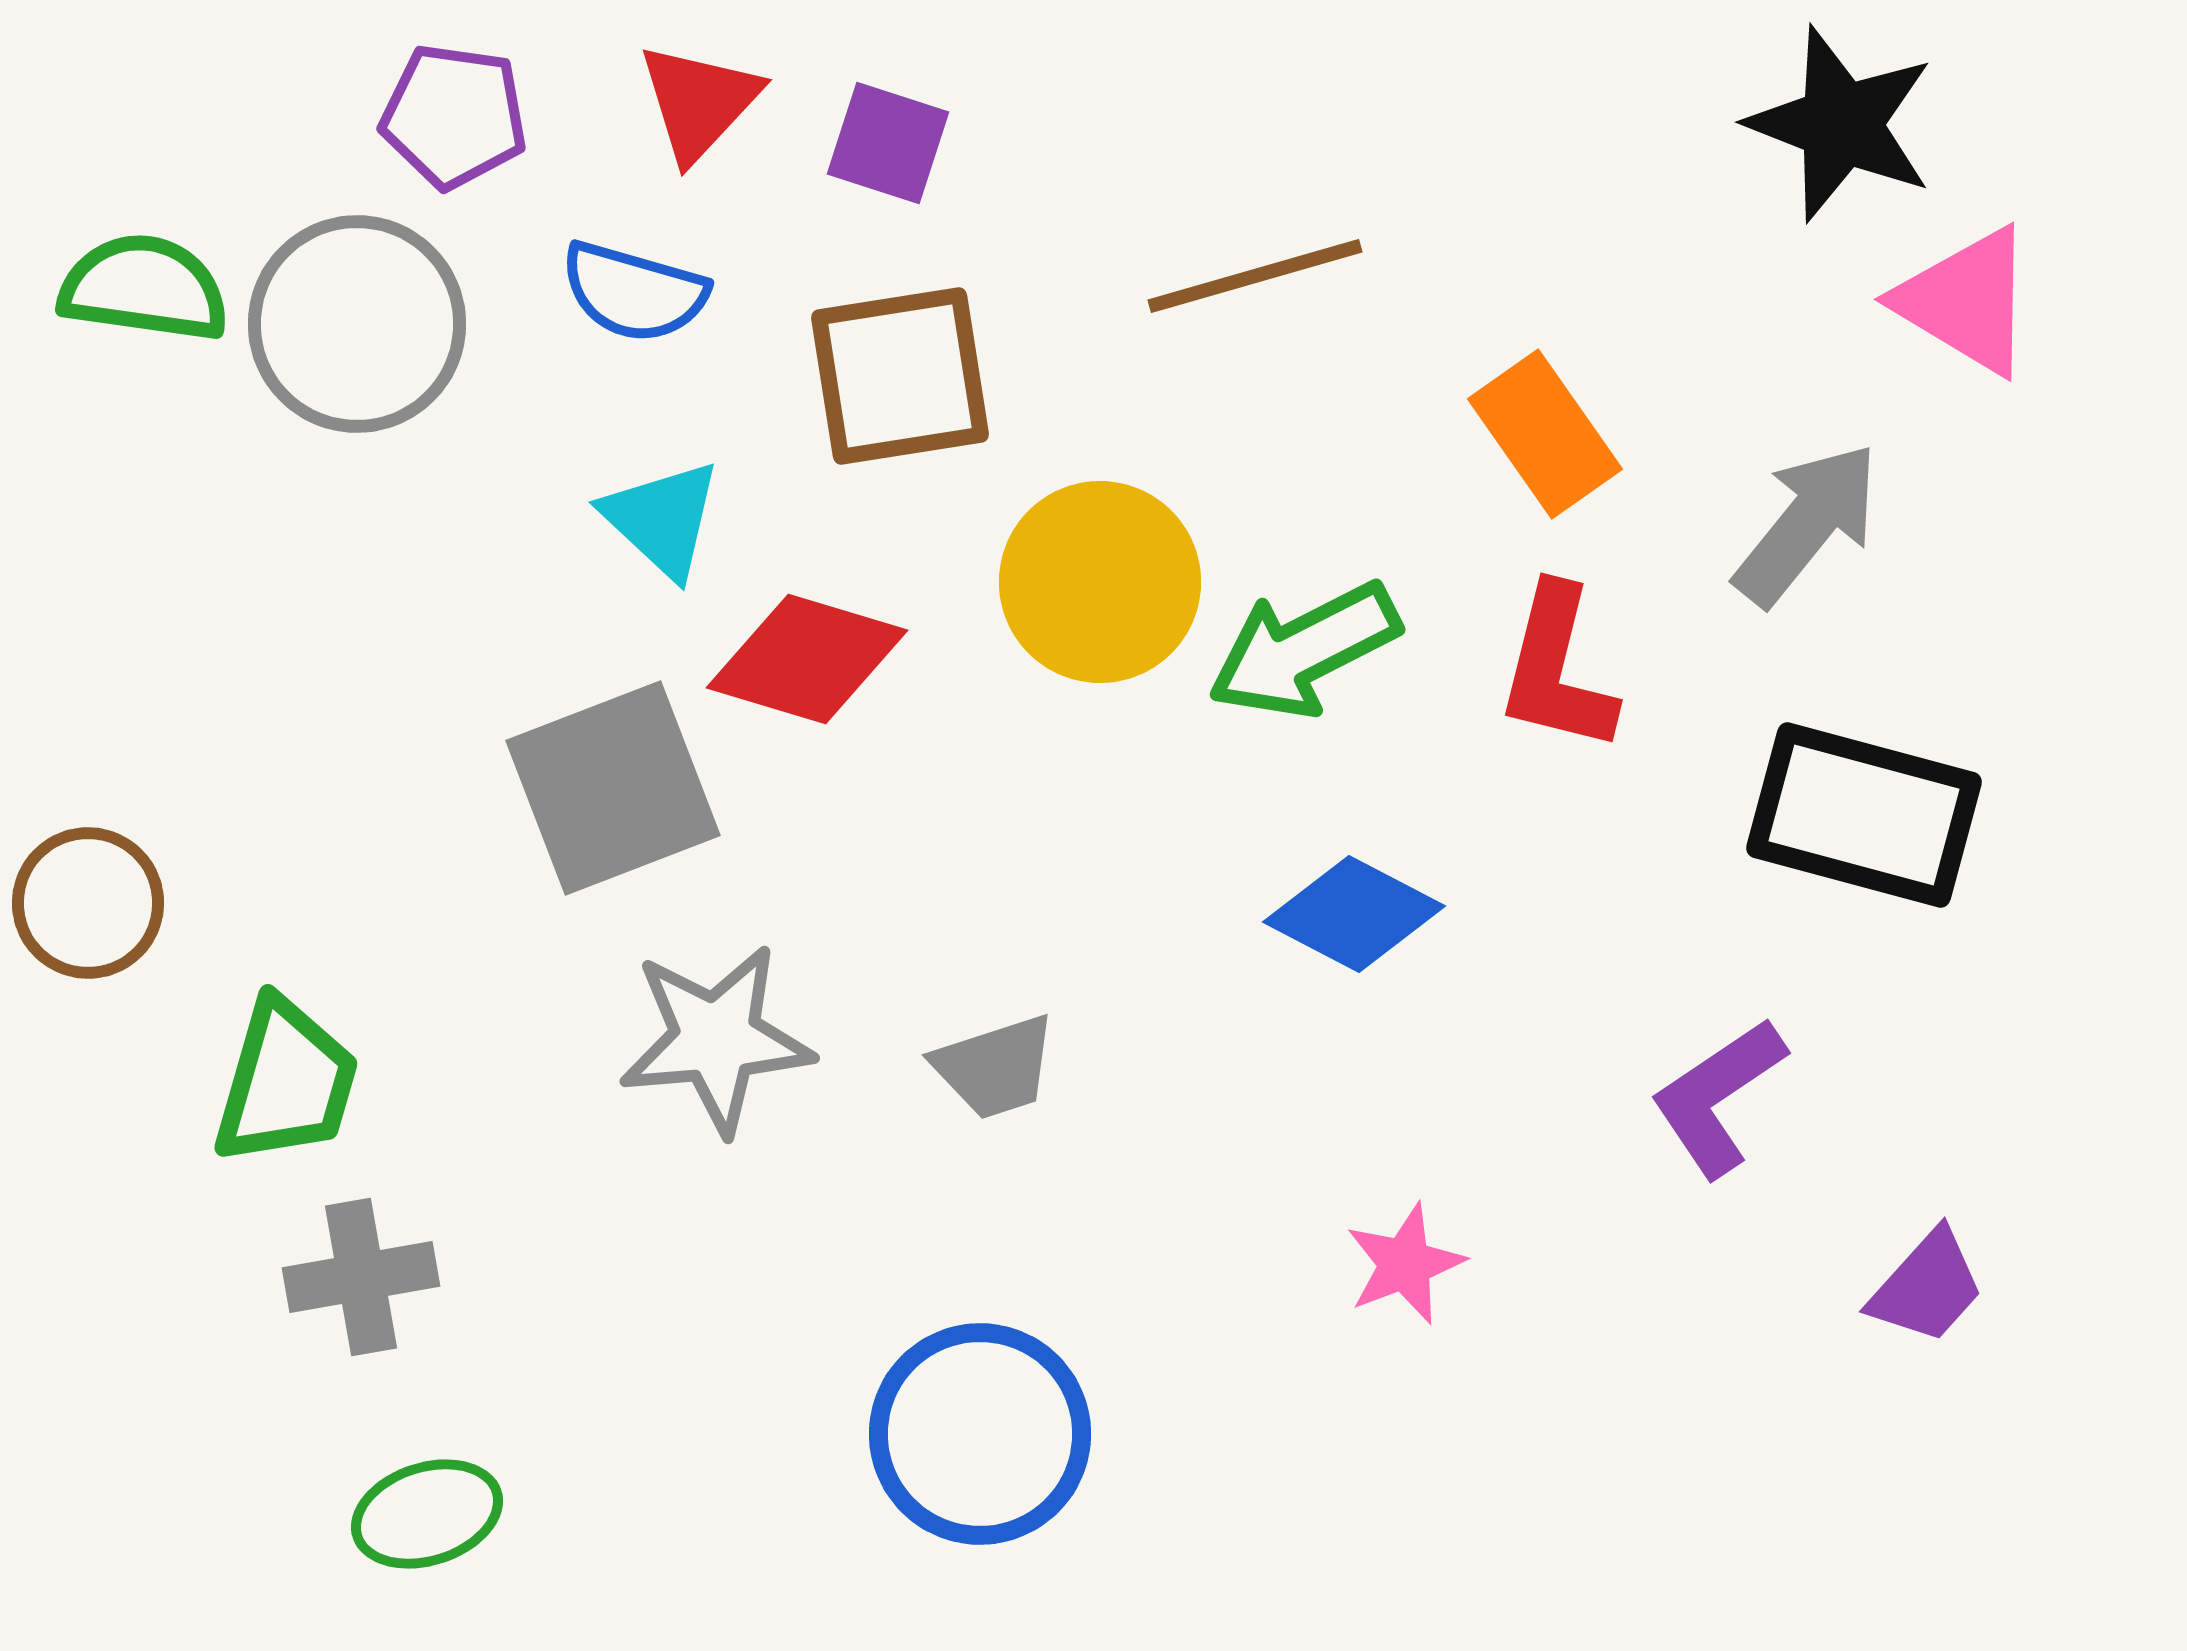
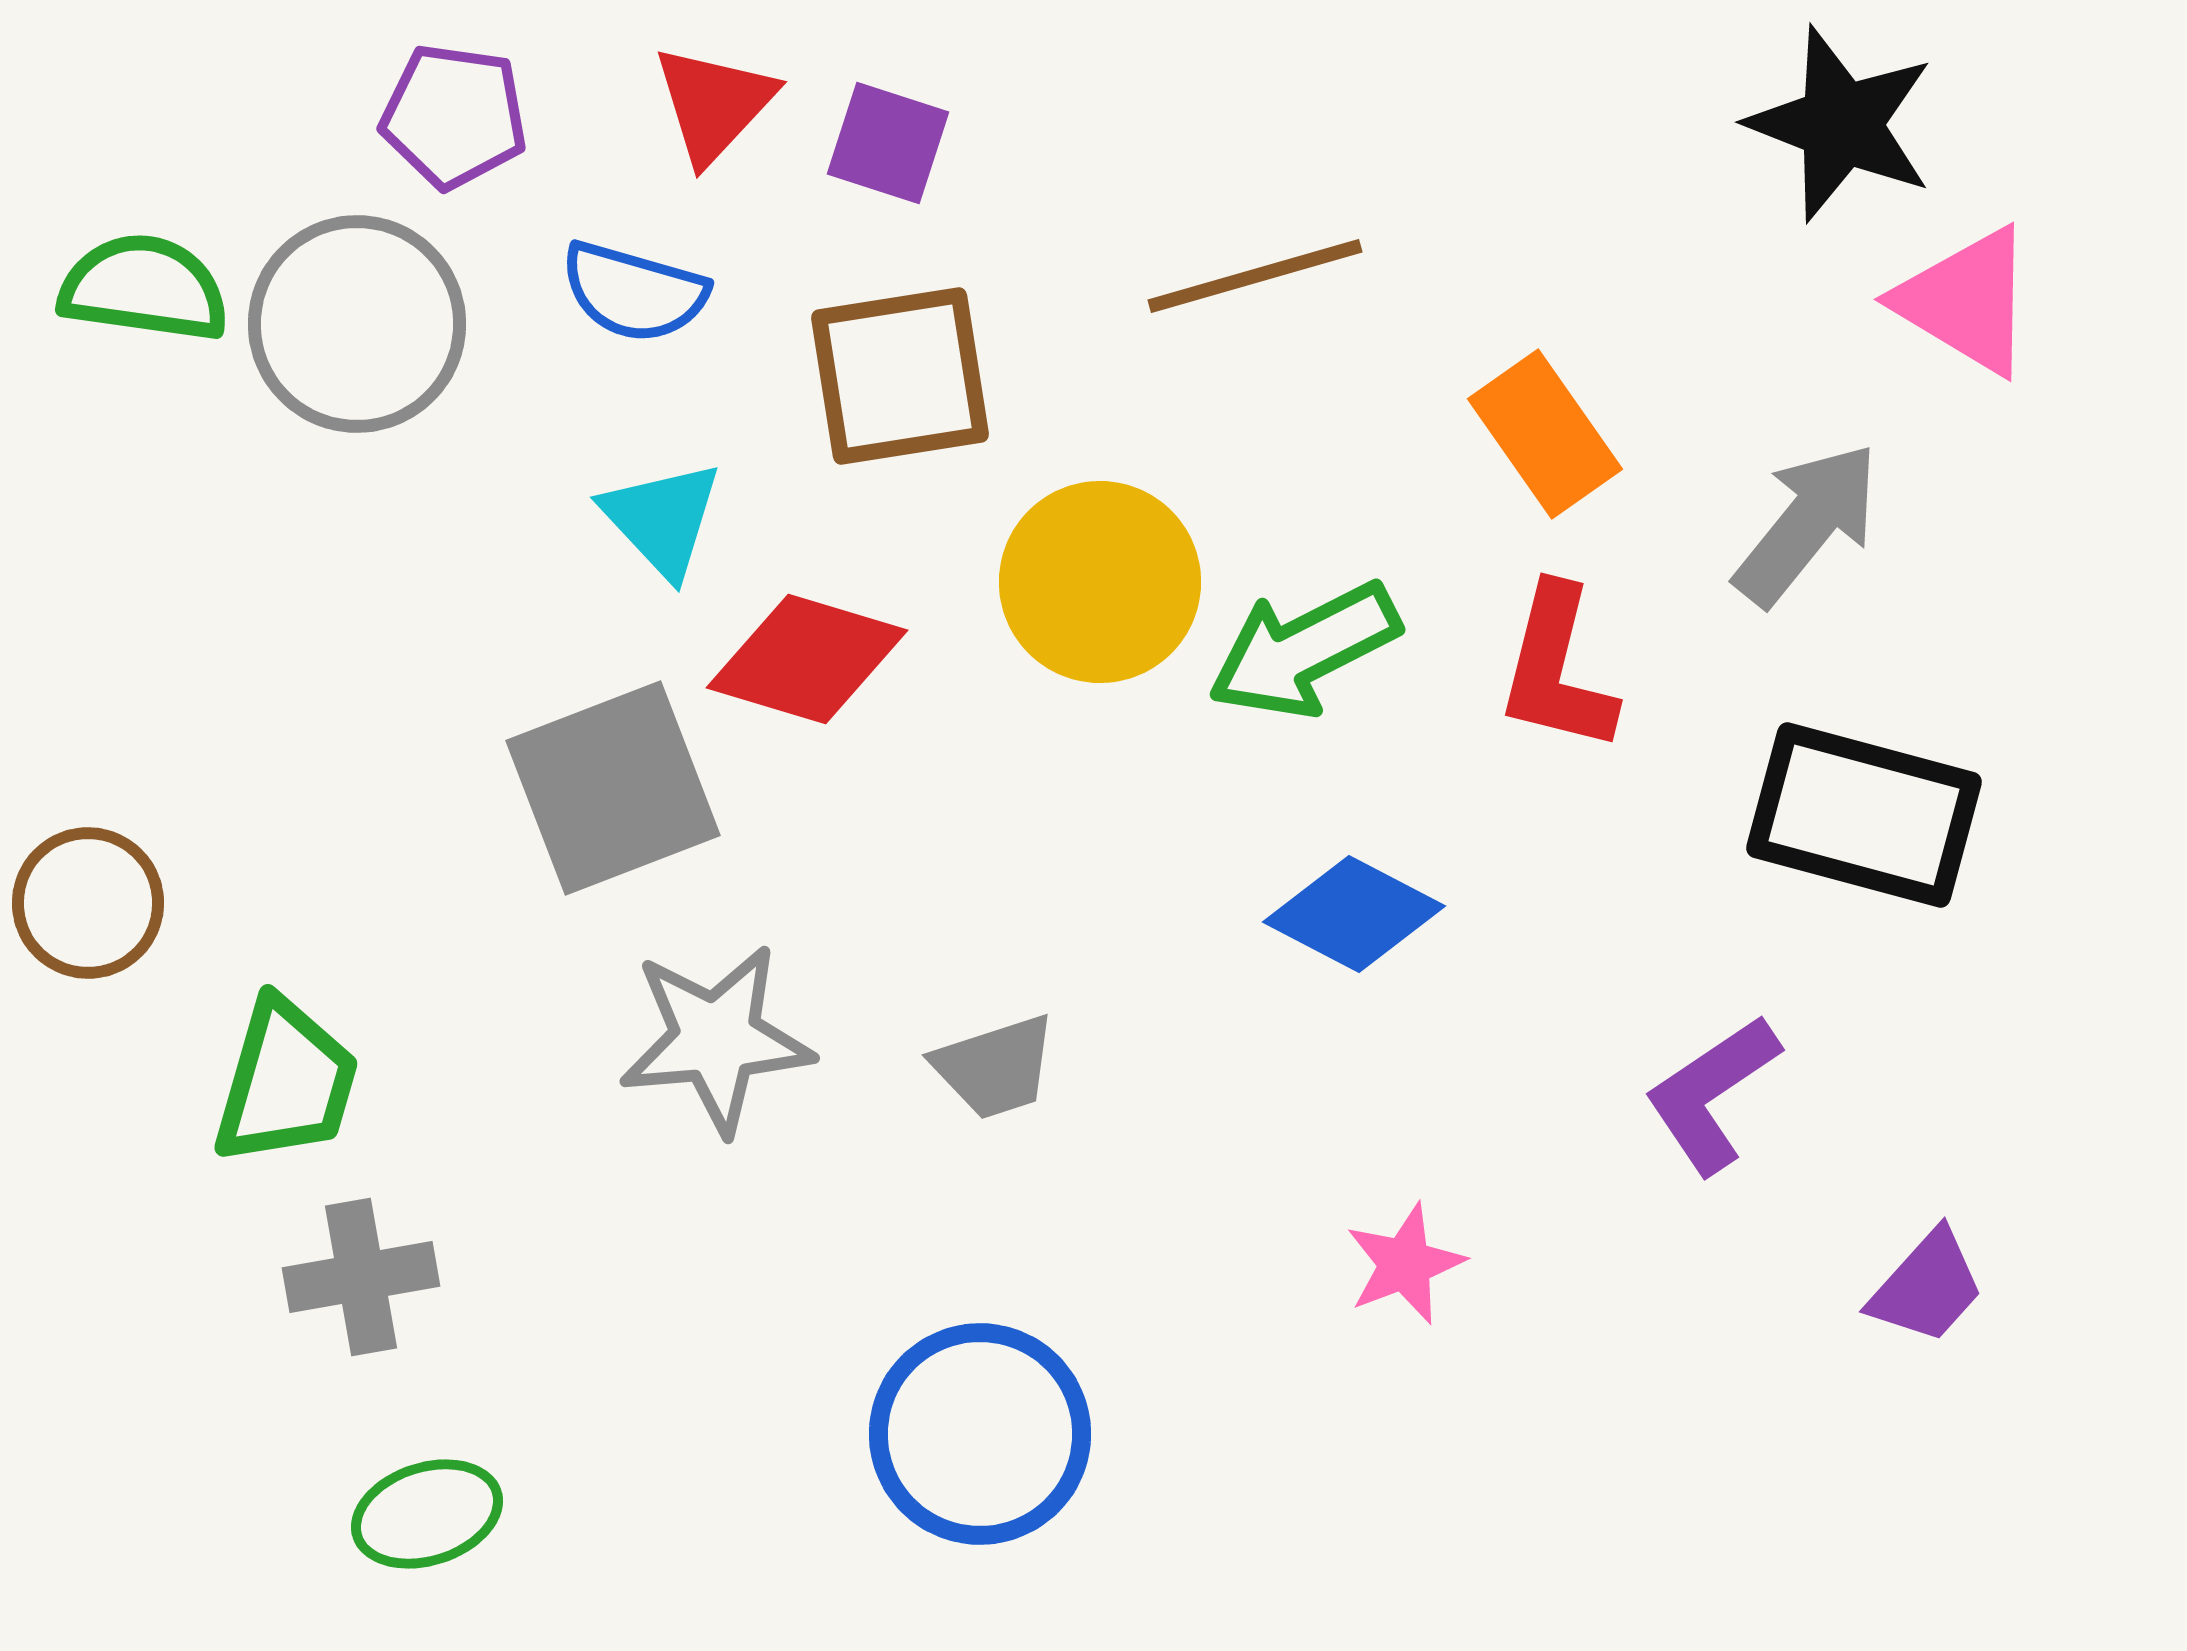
red triangle: moved 15 px right, 2 px down
cyan triangle: rotated 4 degrees clockwise
purple L-shape: moved 6 px left, 3 px up
